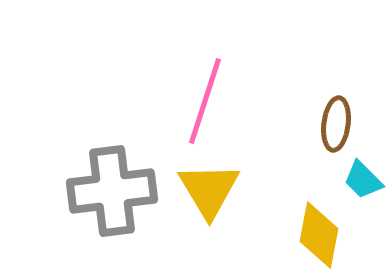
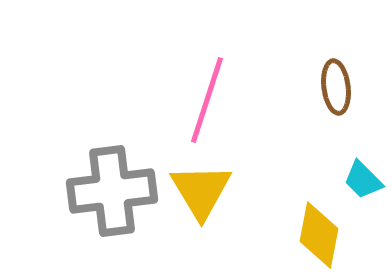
pink line: moved 2 px right, 1 px up
brown ellipse: moved 37 px up; rotated 14 degrees counterclockwise
yellow triangle: moved 8 px left, 1 px down
